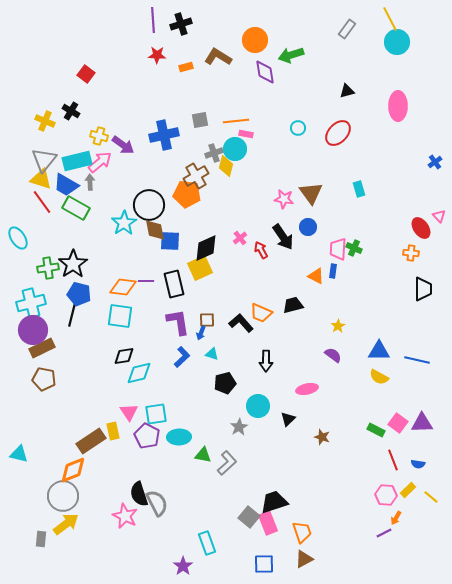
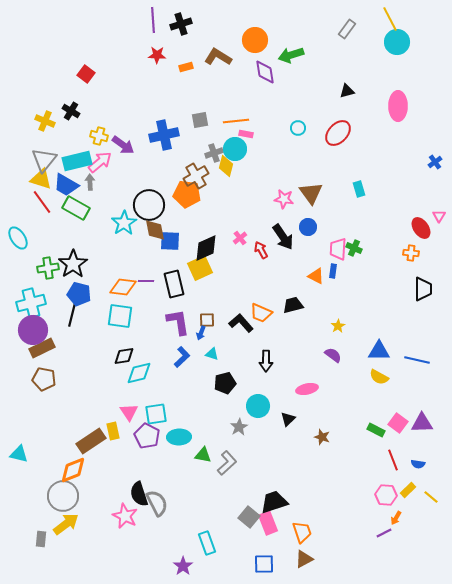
pink triangle at (439, 216): rotated 16 degrees clockwise
